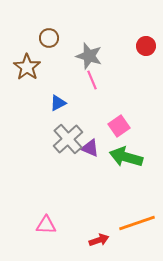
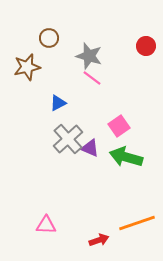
brown star: rotated 24 degrees clockwise
pink line: moved 2 px up; rotated 30 degrees counterclockwise
